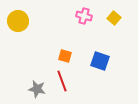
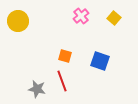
pink cross: moved 3 px left; rotated 35 degrees clockwise
